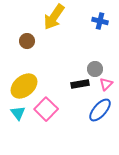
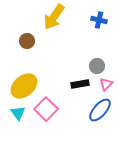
blue cross: moved 1 px left, 1 px up
gray circle: moved 2 px right, 3 px up
